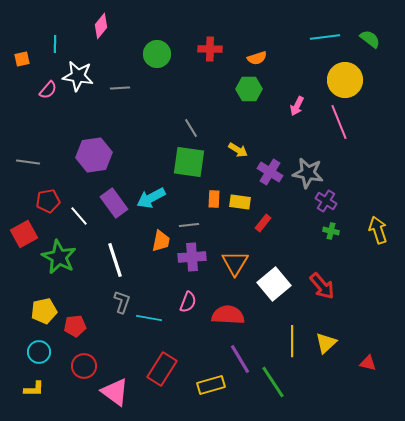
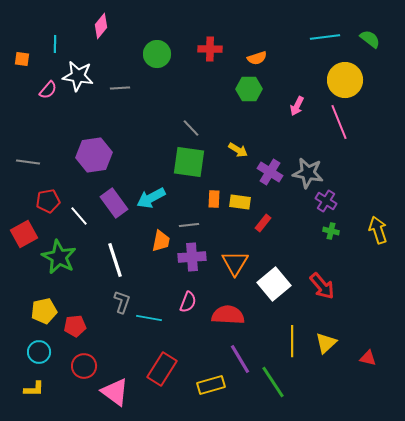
orange square at (22, 59): rotated 21 degrees clockwise
gray line at (191, 128): rotated 12 degrees counterclockwise
red triangle at (368, 363): moved 5 px up
